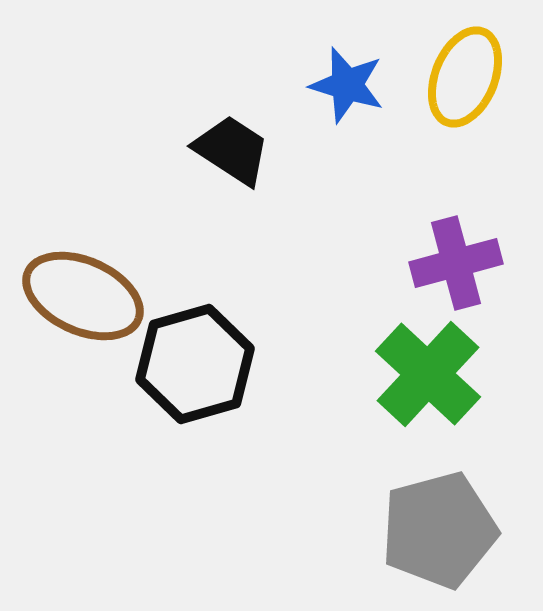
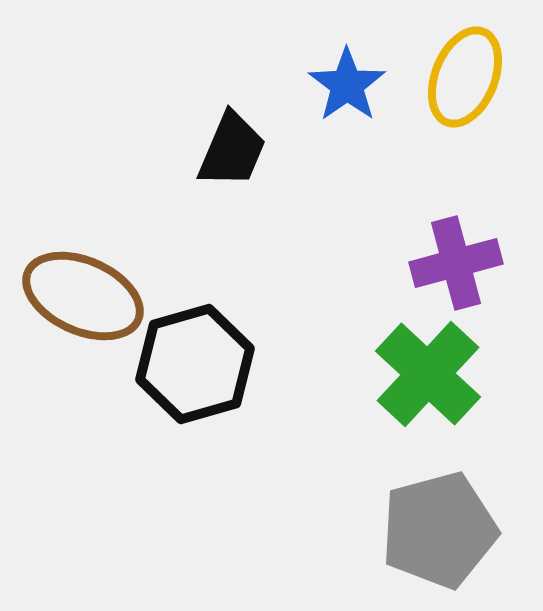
blue star: rotated 20 degrees clockwise
black trapezoid: rotated 80 degrees clockwise
